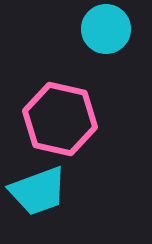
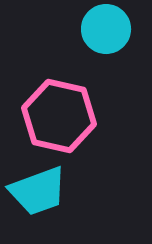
pink hexagon: moved 1 px left, 3 px up
